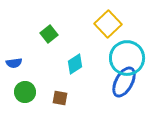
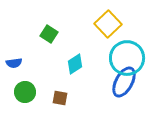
green square: rotated 18 degrees counterclockwise
